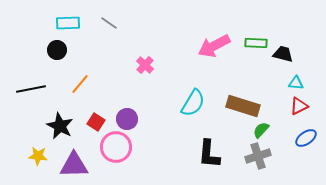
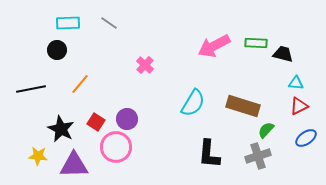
black star: moved 1 px right, 3 px down
green semicircle: moved 5 px right
